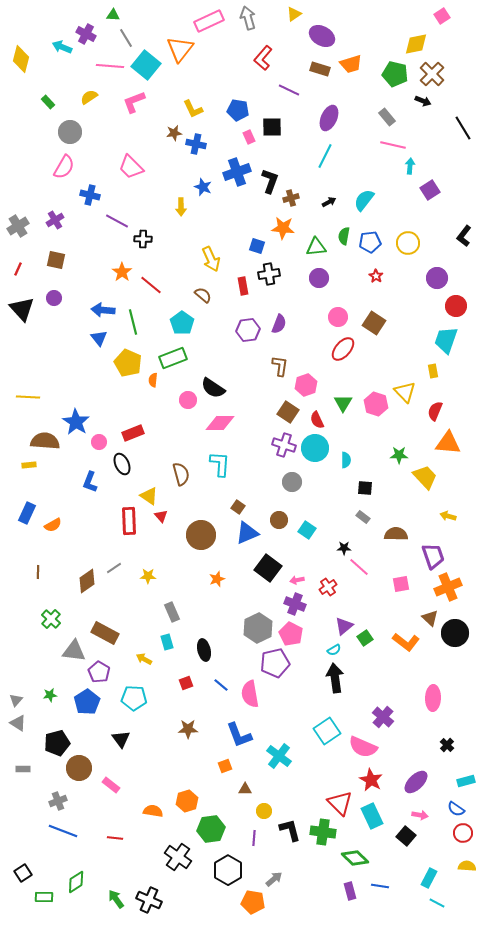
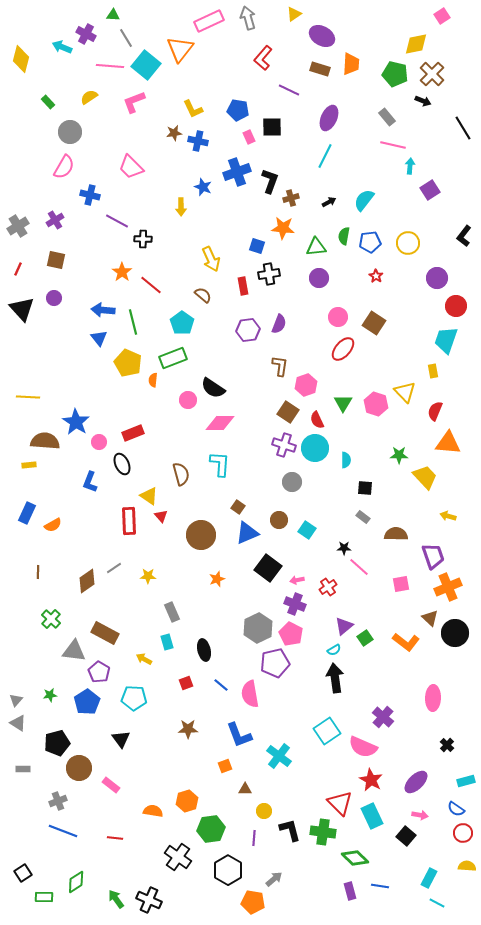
orange trapezoid at (351, 64): rotated 70 degrees counterclockwise
blue cross at (196, 144): moved 2 px right, 3 px up
